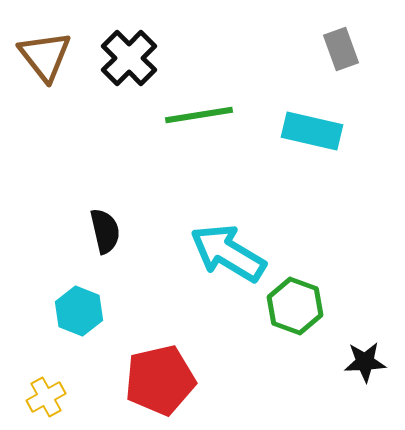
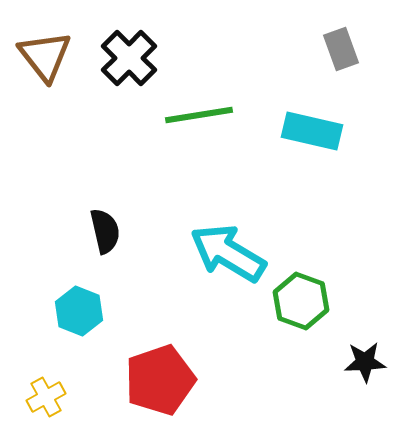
green hexagon: moved 6 px right, 5 px up
red pentagon: rotated 6 degrees counterclockwise
